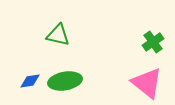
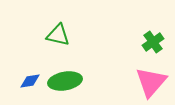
pink triangle: moved 4 px right, 1 px up; rotated 32 degrees clockwise
